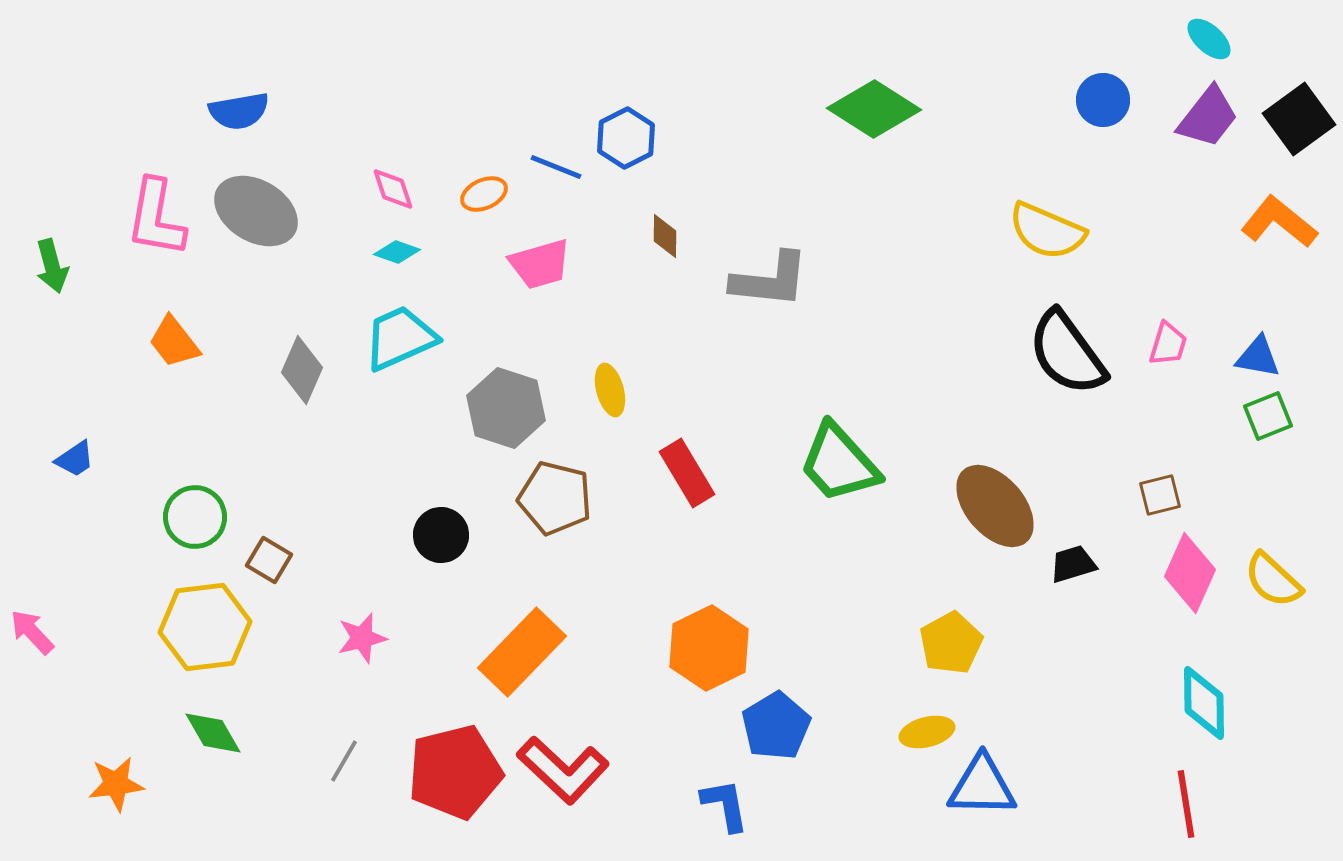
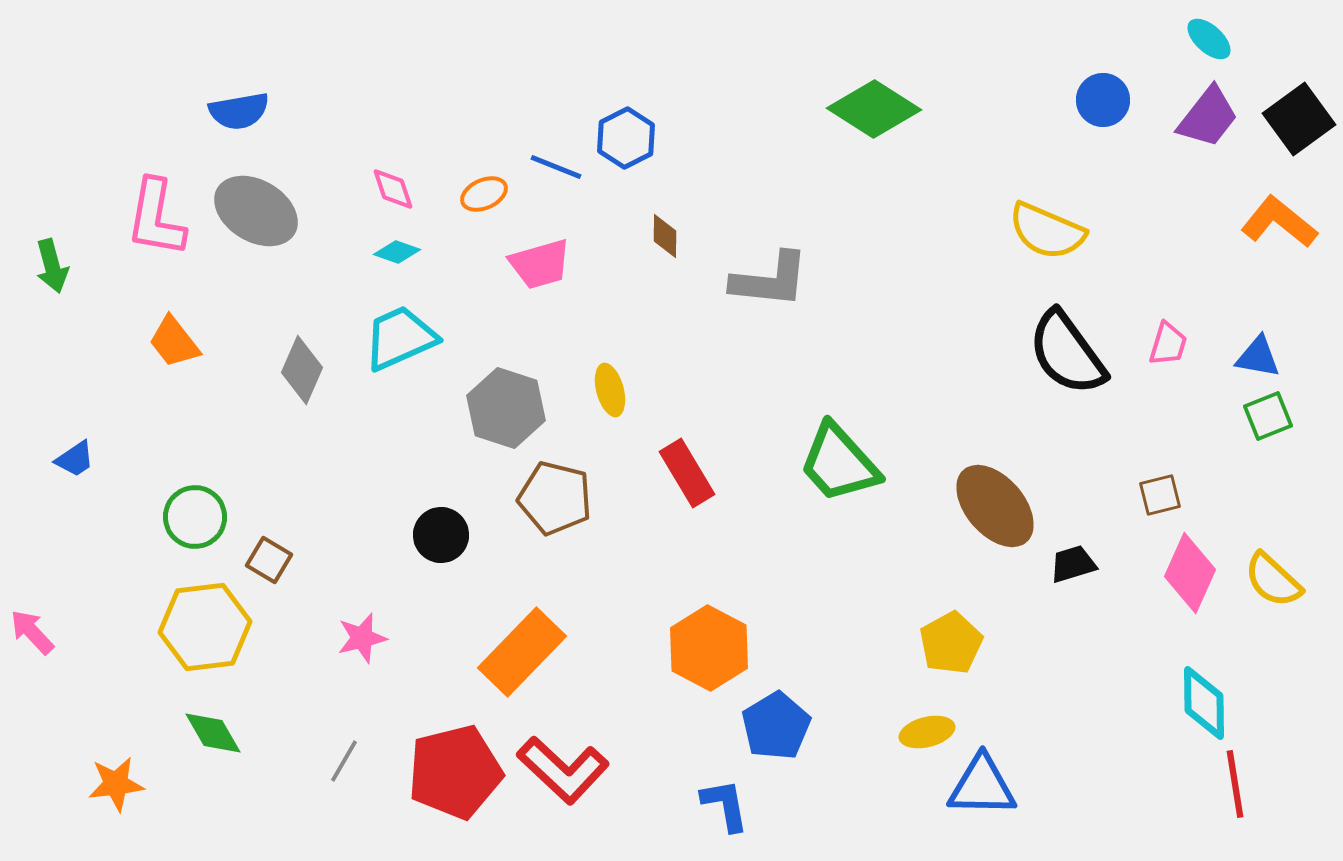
orange hexagon at (709, 648): rotated 6 degrees counterclockwise
red line at (1186, 804): moved 49 px right, 20 px up
